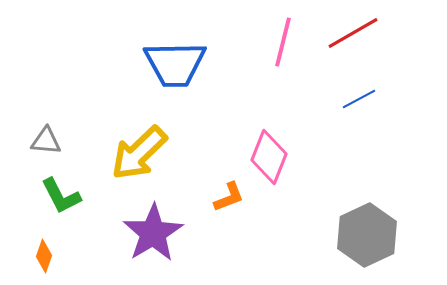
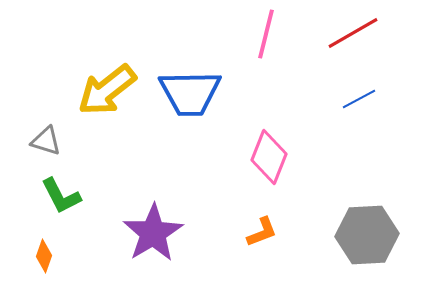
pink line: moved 17 px left, 8 px up
blue trapezoid: moved 15 px right, 29 px down
gray triangle: rotated 12 degrees clockwise
yellow arrow: moved 32 px left, 63 px up; rotated 6 degrees clockwise
orange L-shape: moved 33 px right, 35 px down
gray hexagon: rotated 22 degrees clockwise
